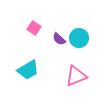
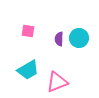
pink square: moved 6 px left, 3 px down; rotated 24 degrees counterclockwise
purple semicircle: rotated 48 degrees clockwise
pink triangle: moved 19 px left, 6 px down
